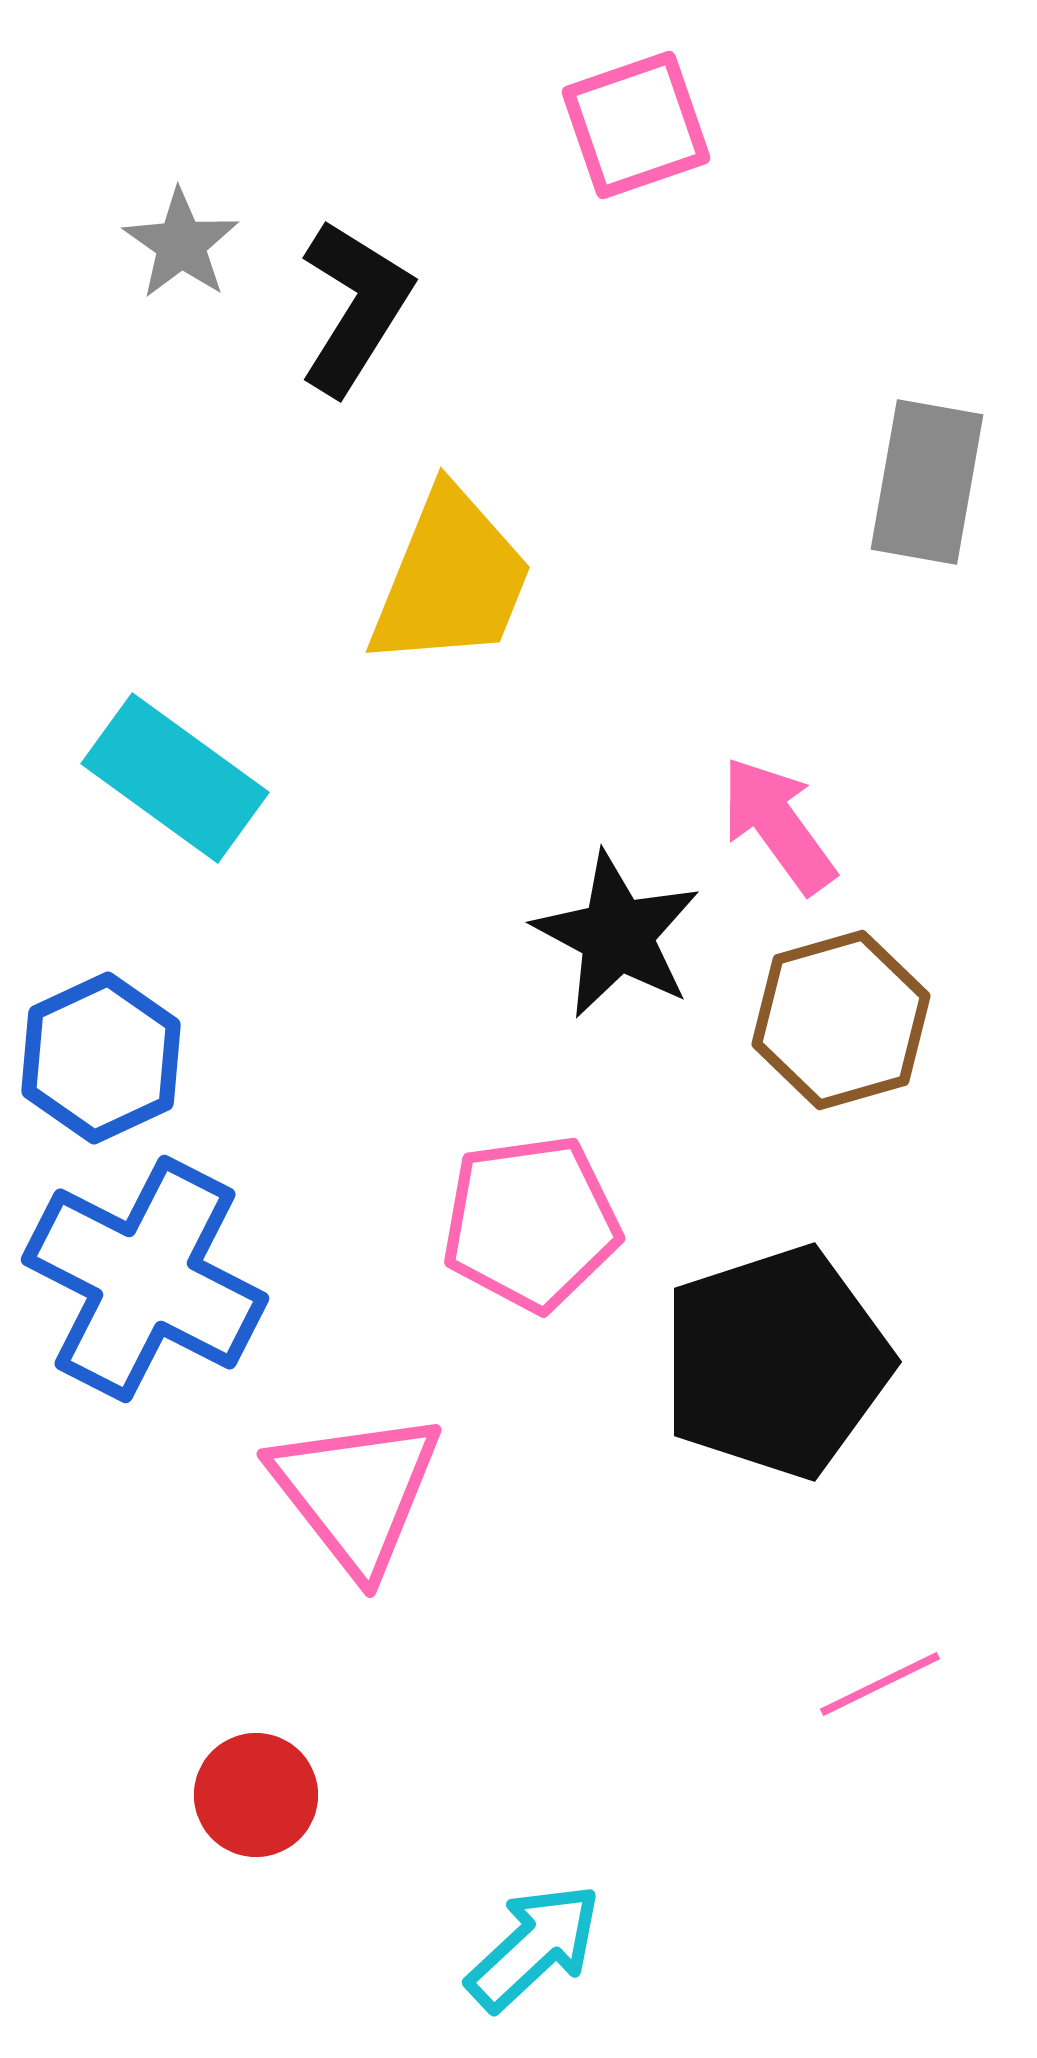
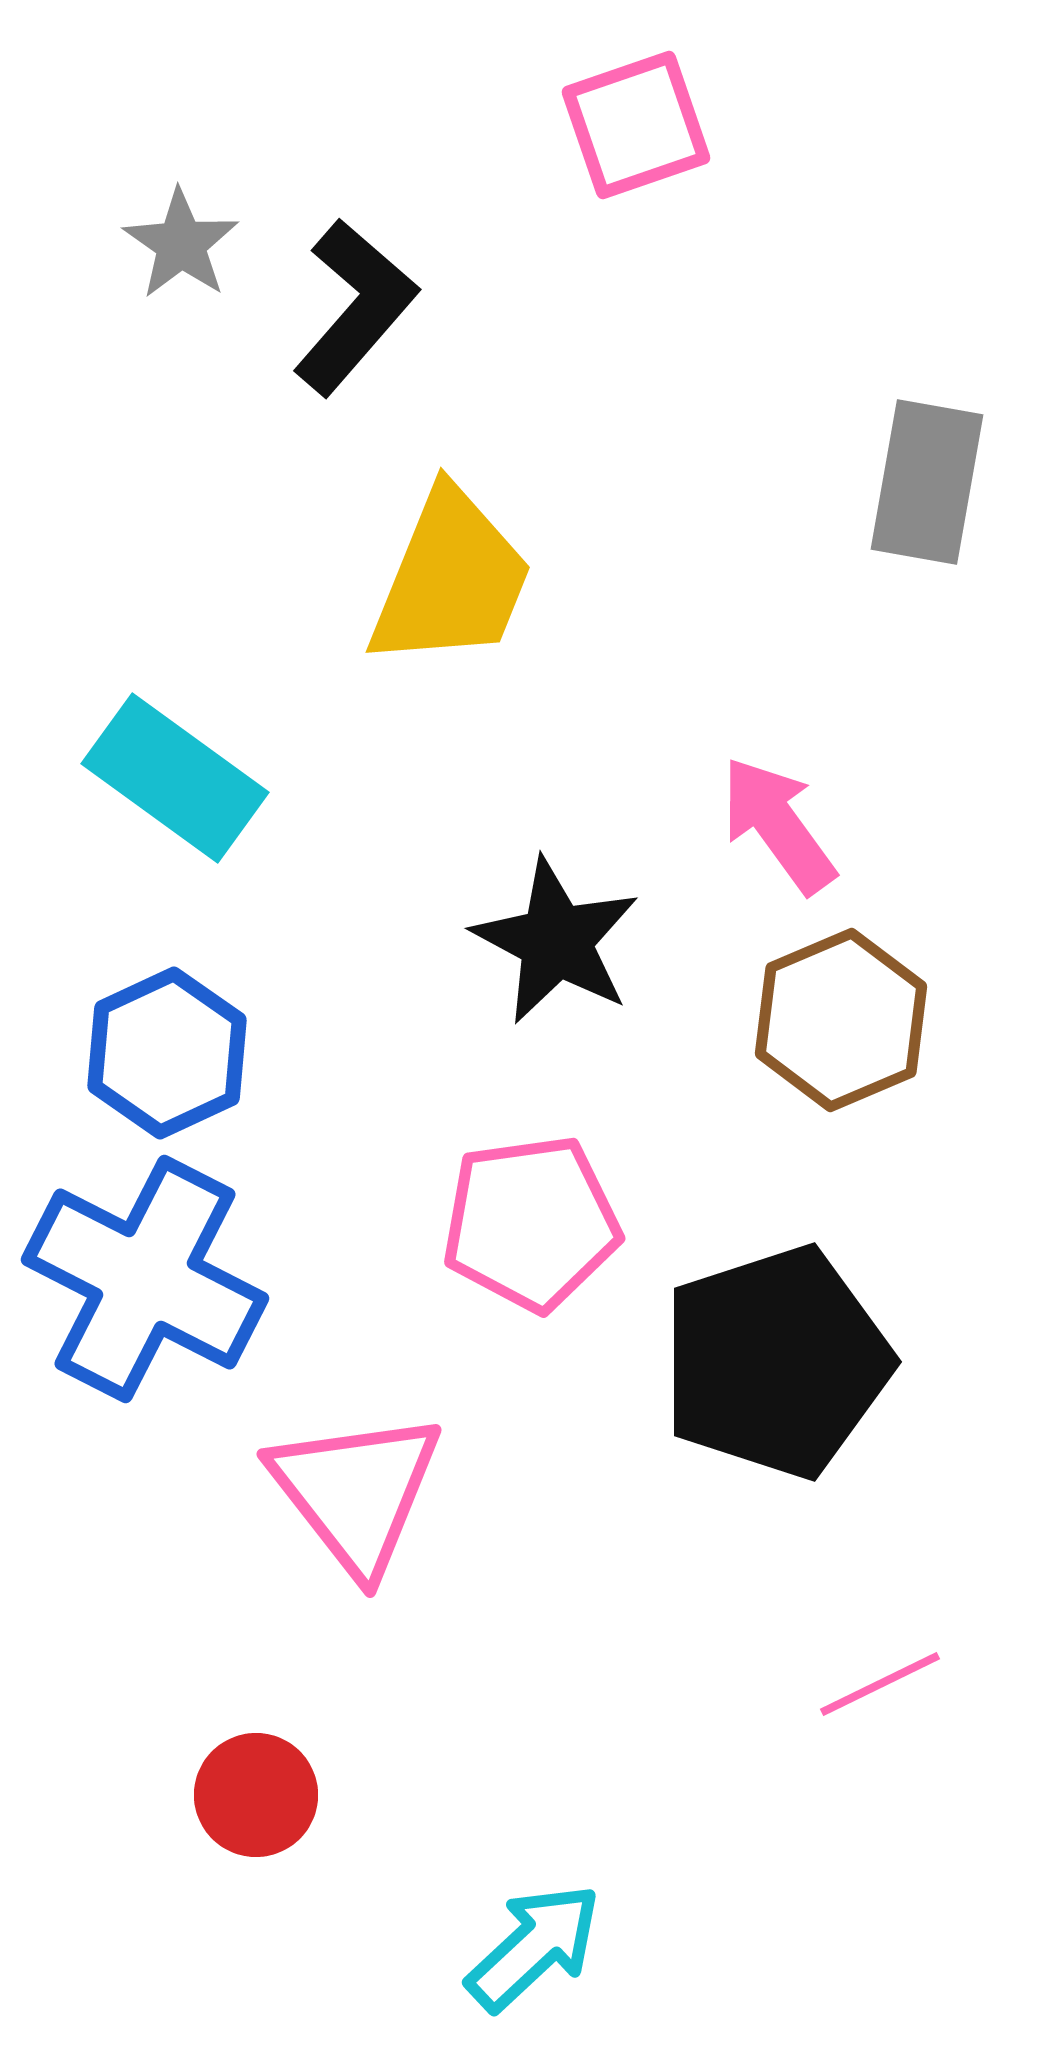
black L-shape: rotated 9 degrees clockwise
black star: moved 61 px left, 6 px down
brown hexagon: rotated 7 degrees counterclockwise
blue hexagon: moved 66 px right, 5 px up
